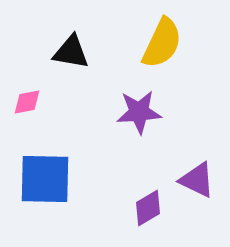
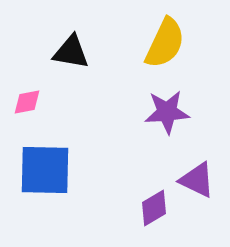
yellow semicircle: moved 3 px right
purple star: moved 28 px right
blue square: moved 9 px up
purple diamond: moved 6 px right
